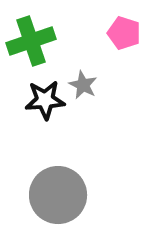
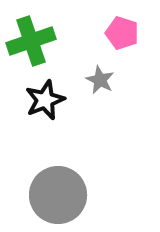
pink pentagon: moved 2 px left
gray star: moved 17 px right, 5 px up
black star: rotated 18 degrees counterclockwise
